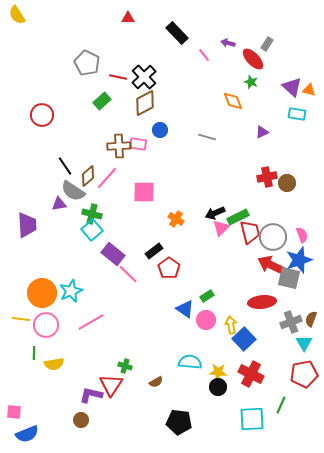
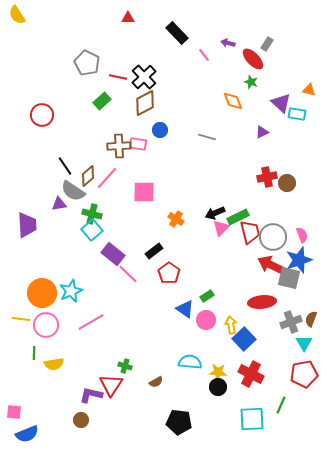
purple triangle at (292, 87): moved 11 px left, 16 px down
red pentagon at (169, 268): moved 5 px down
